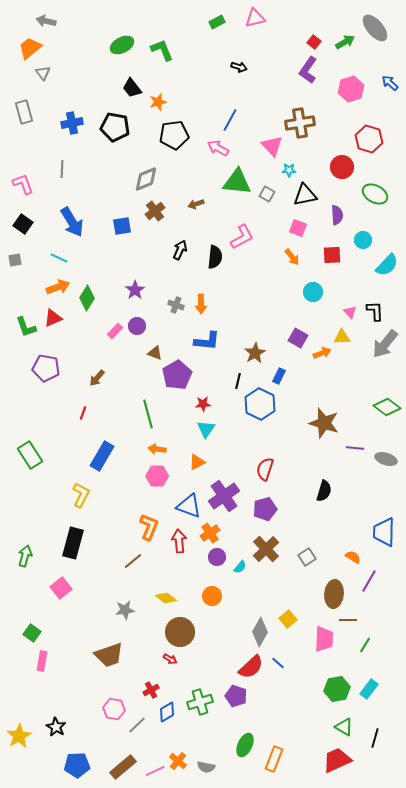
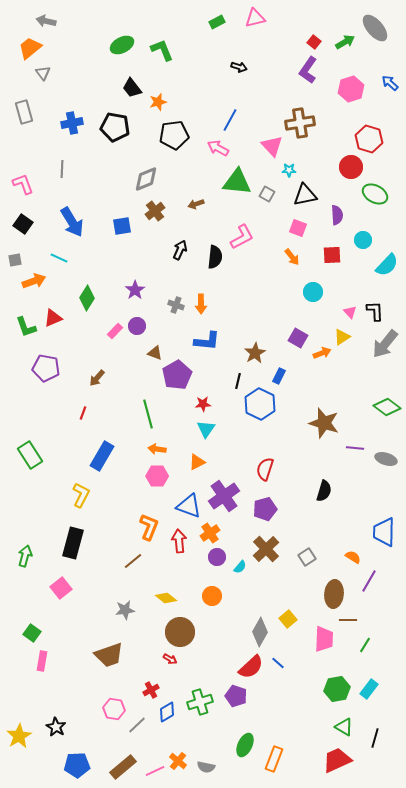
red circle at (342, 167): moved 9 px right
orange arrow at (58, 287): moved 24 px left, 6 px up
yellow triangle at (342, 337): rotated 30 degrees counterclockwise
